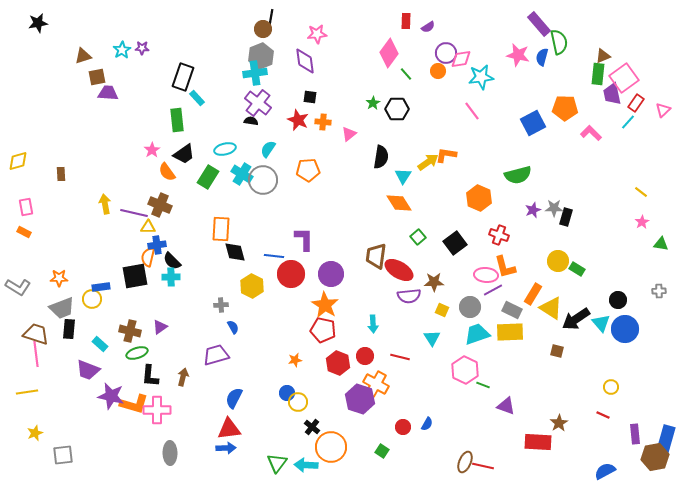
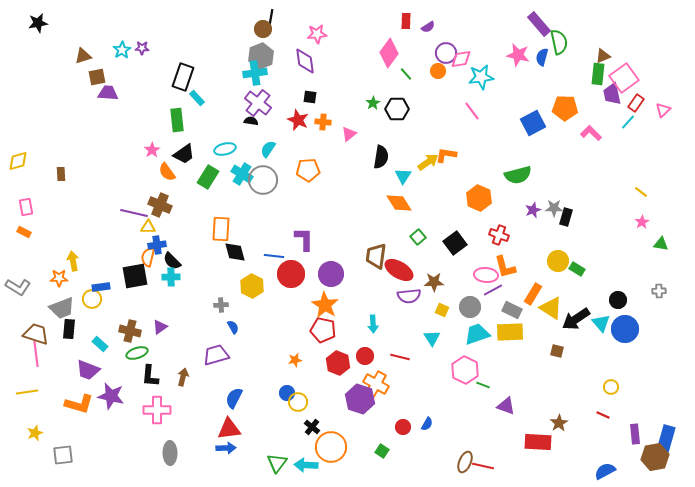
yellow arrow at (105, 204): moved 32 px left, 57 px down
orange L-shape at (134, 404): moved 55 px left
